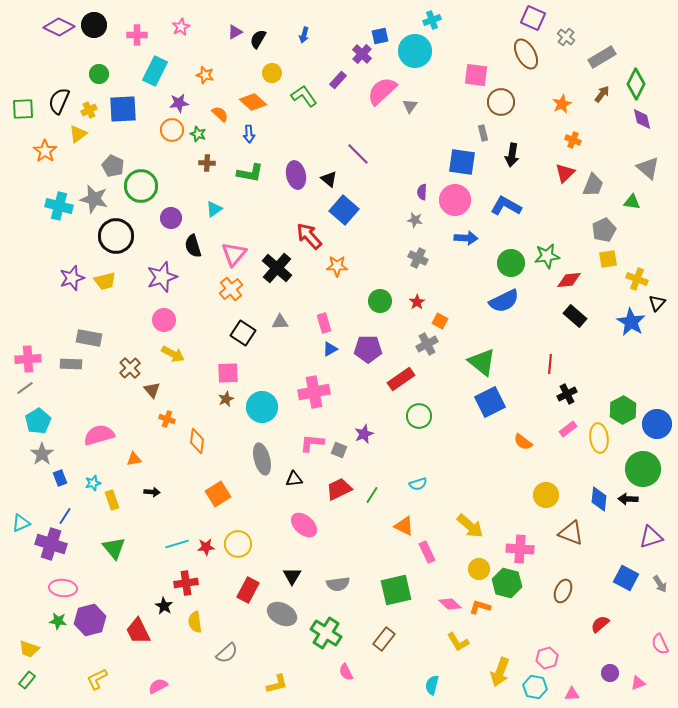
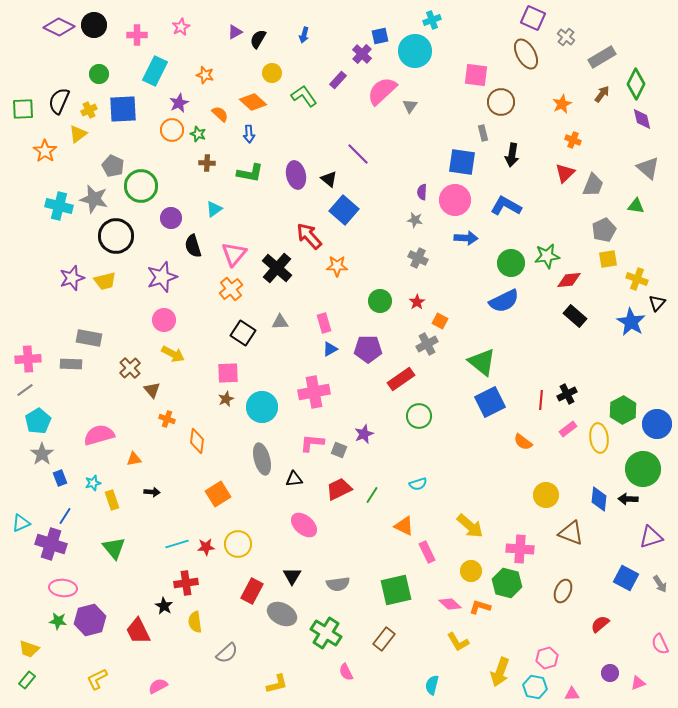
purple star at (179, 103): rotated 18 degrees counterclockwise
green triangle at (632, 202): moved 4 px right, 4 px down
red line at (550, 364): moved 9 px left, 36 px down
gray line at (25, 388): moved 2 px down
yellow circle at (479, 569): moved 8 px left, 2 px down
red rectangle at (248, 590): moved 4 px right, 1 px down
